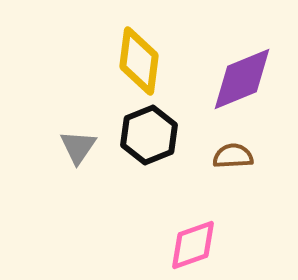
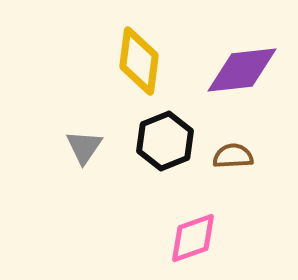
purple diamond: moved 9 px up; rotated 16 degrees clockwise
black hexagon: moved 16 px right, 6 px down
gray triangle: moved 6 px right
pink diamond: moved 7 px up
